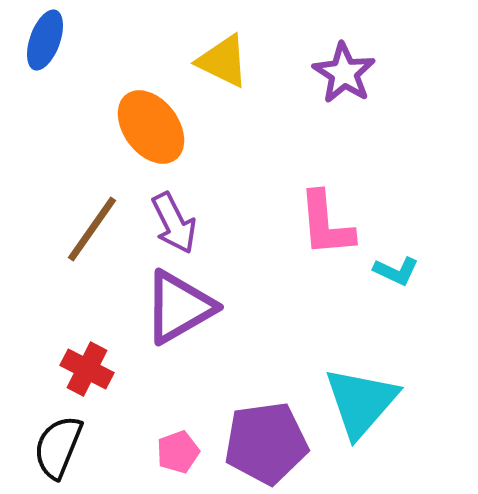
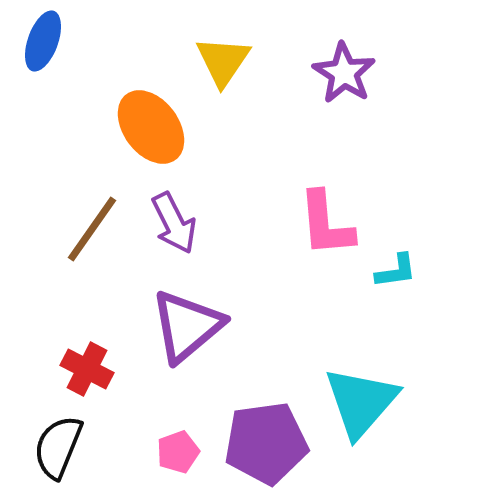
blue ellipse: moved 2 px left, 1 px down
yellow triangle: rotated 38 degrees clockwise
cyan L-shape: rotated 33 degrees counterclockwise
purple triangle: moved 8 px right, 19 px down; rotated 10 degrees counterclockwise
